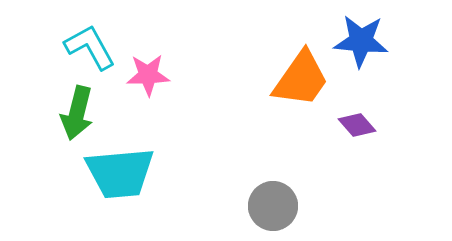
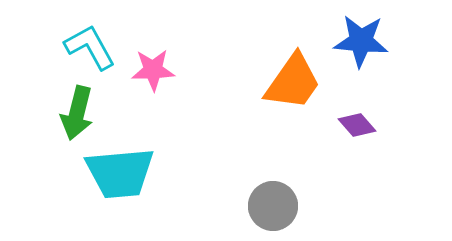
pink star: moved 5 px right, 5 px up
orange trapezoid: moved 8 px left, 3 px down
